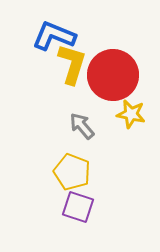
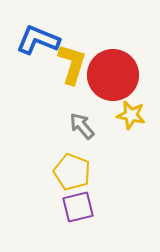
blue L-shape: moved 16 px left, 4 px down
yellow star: moved 1 px down
purple square: rotated 32 degrees counterclockwise
